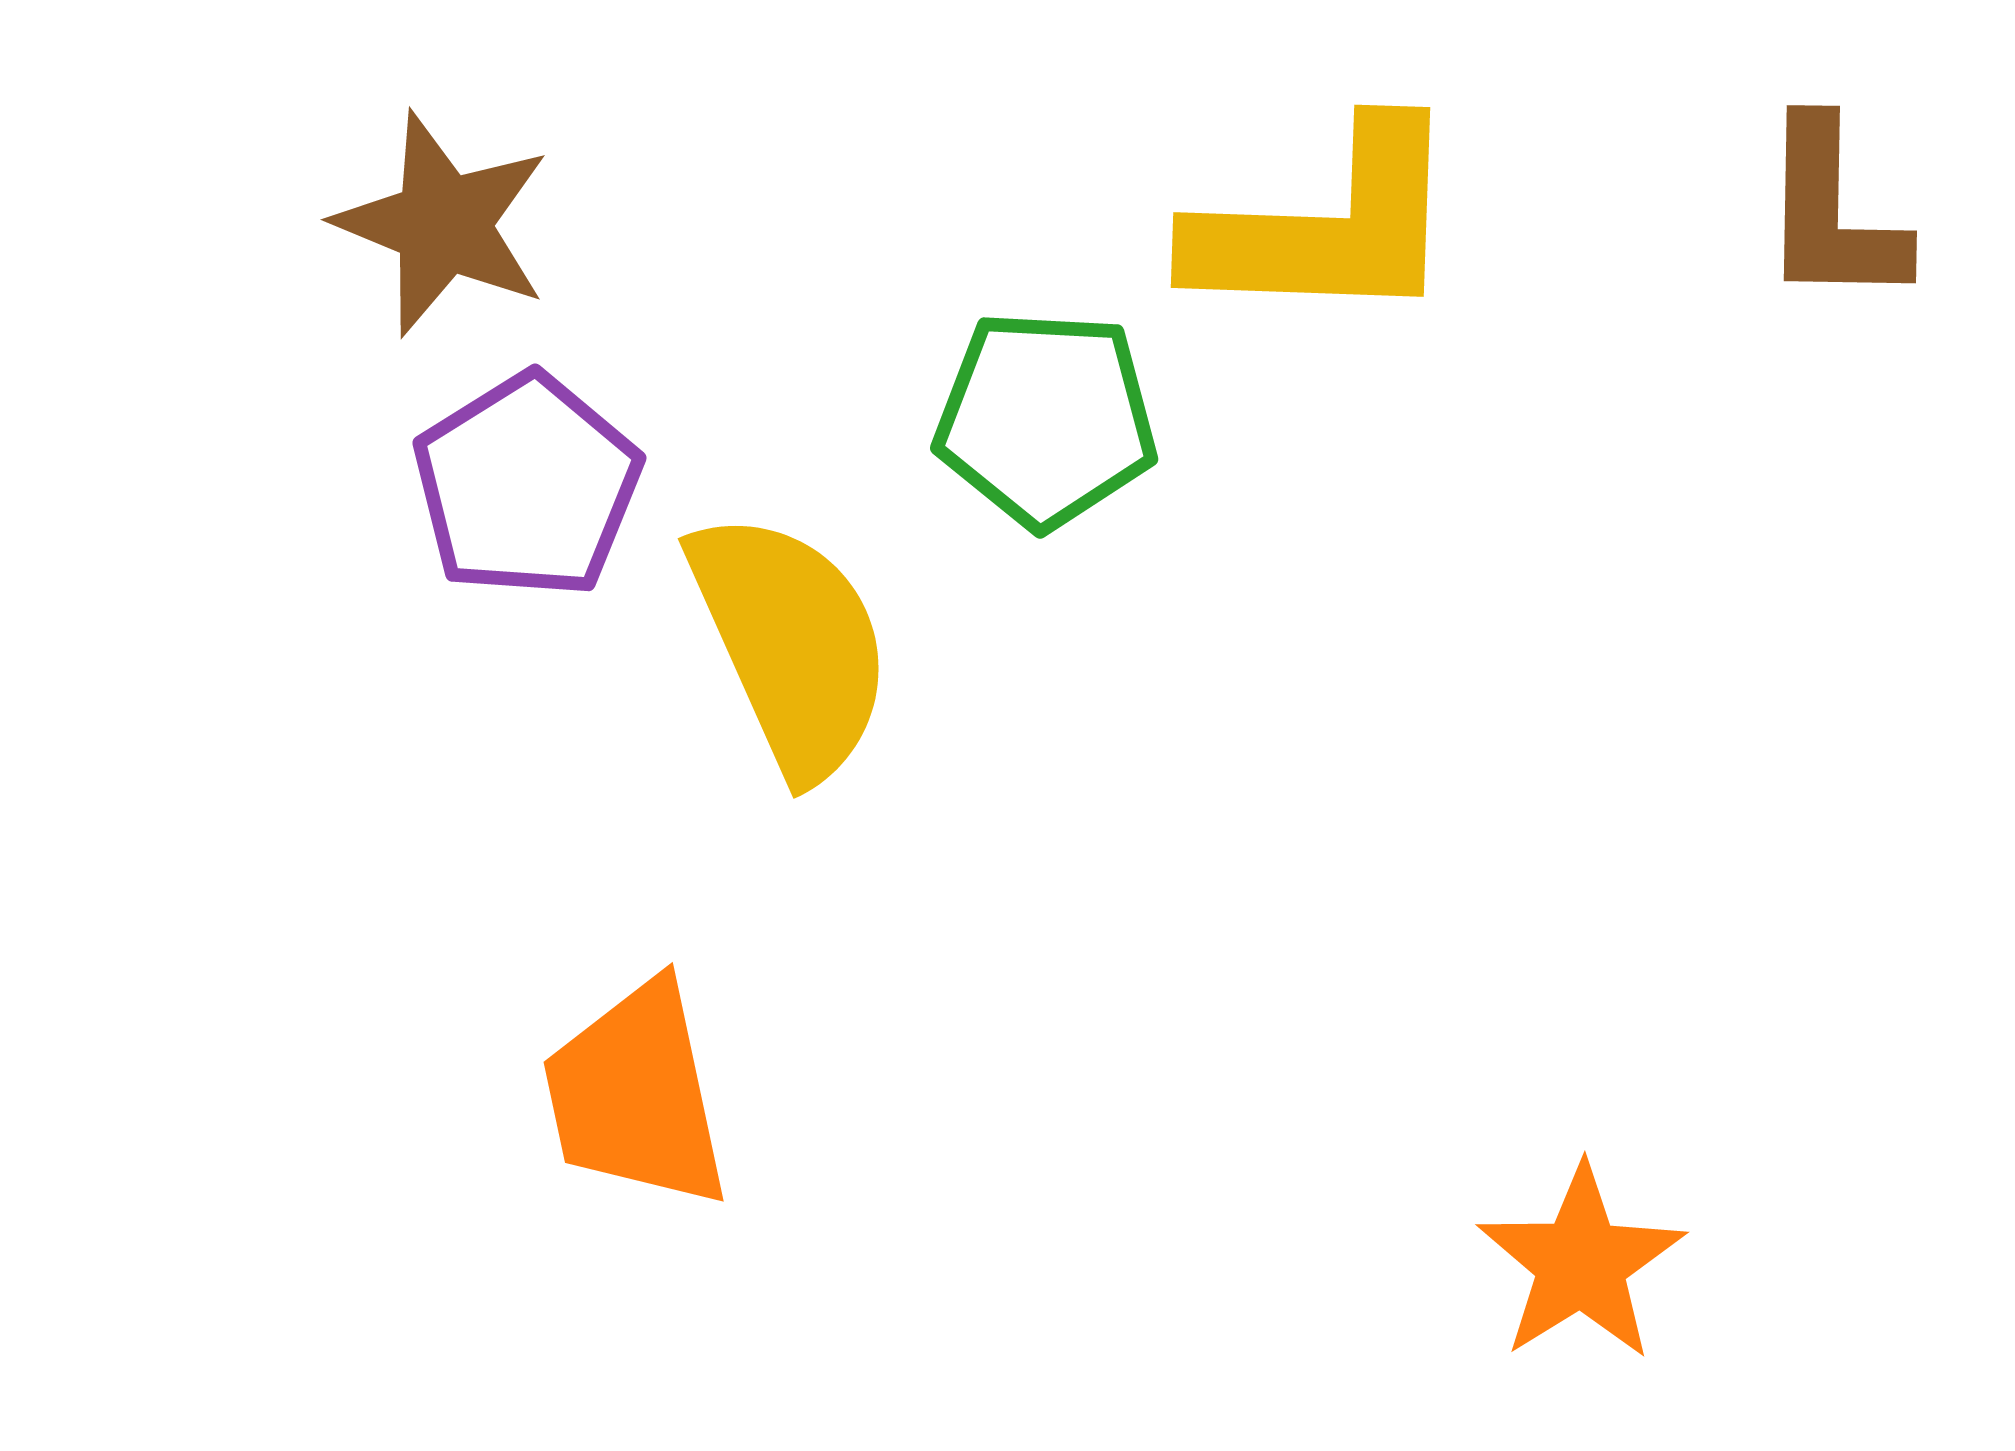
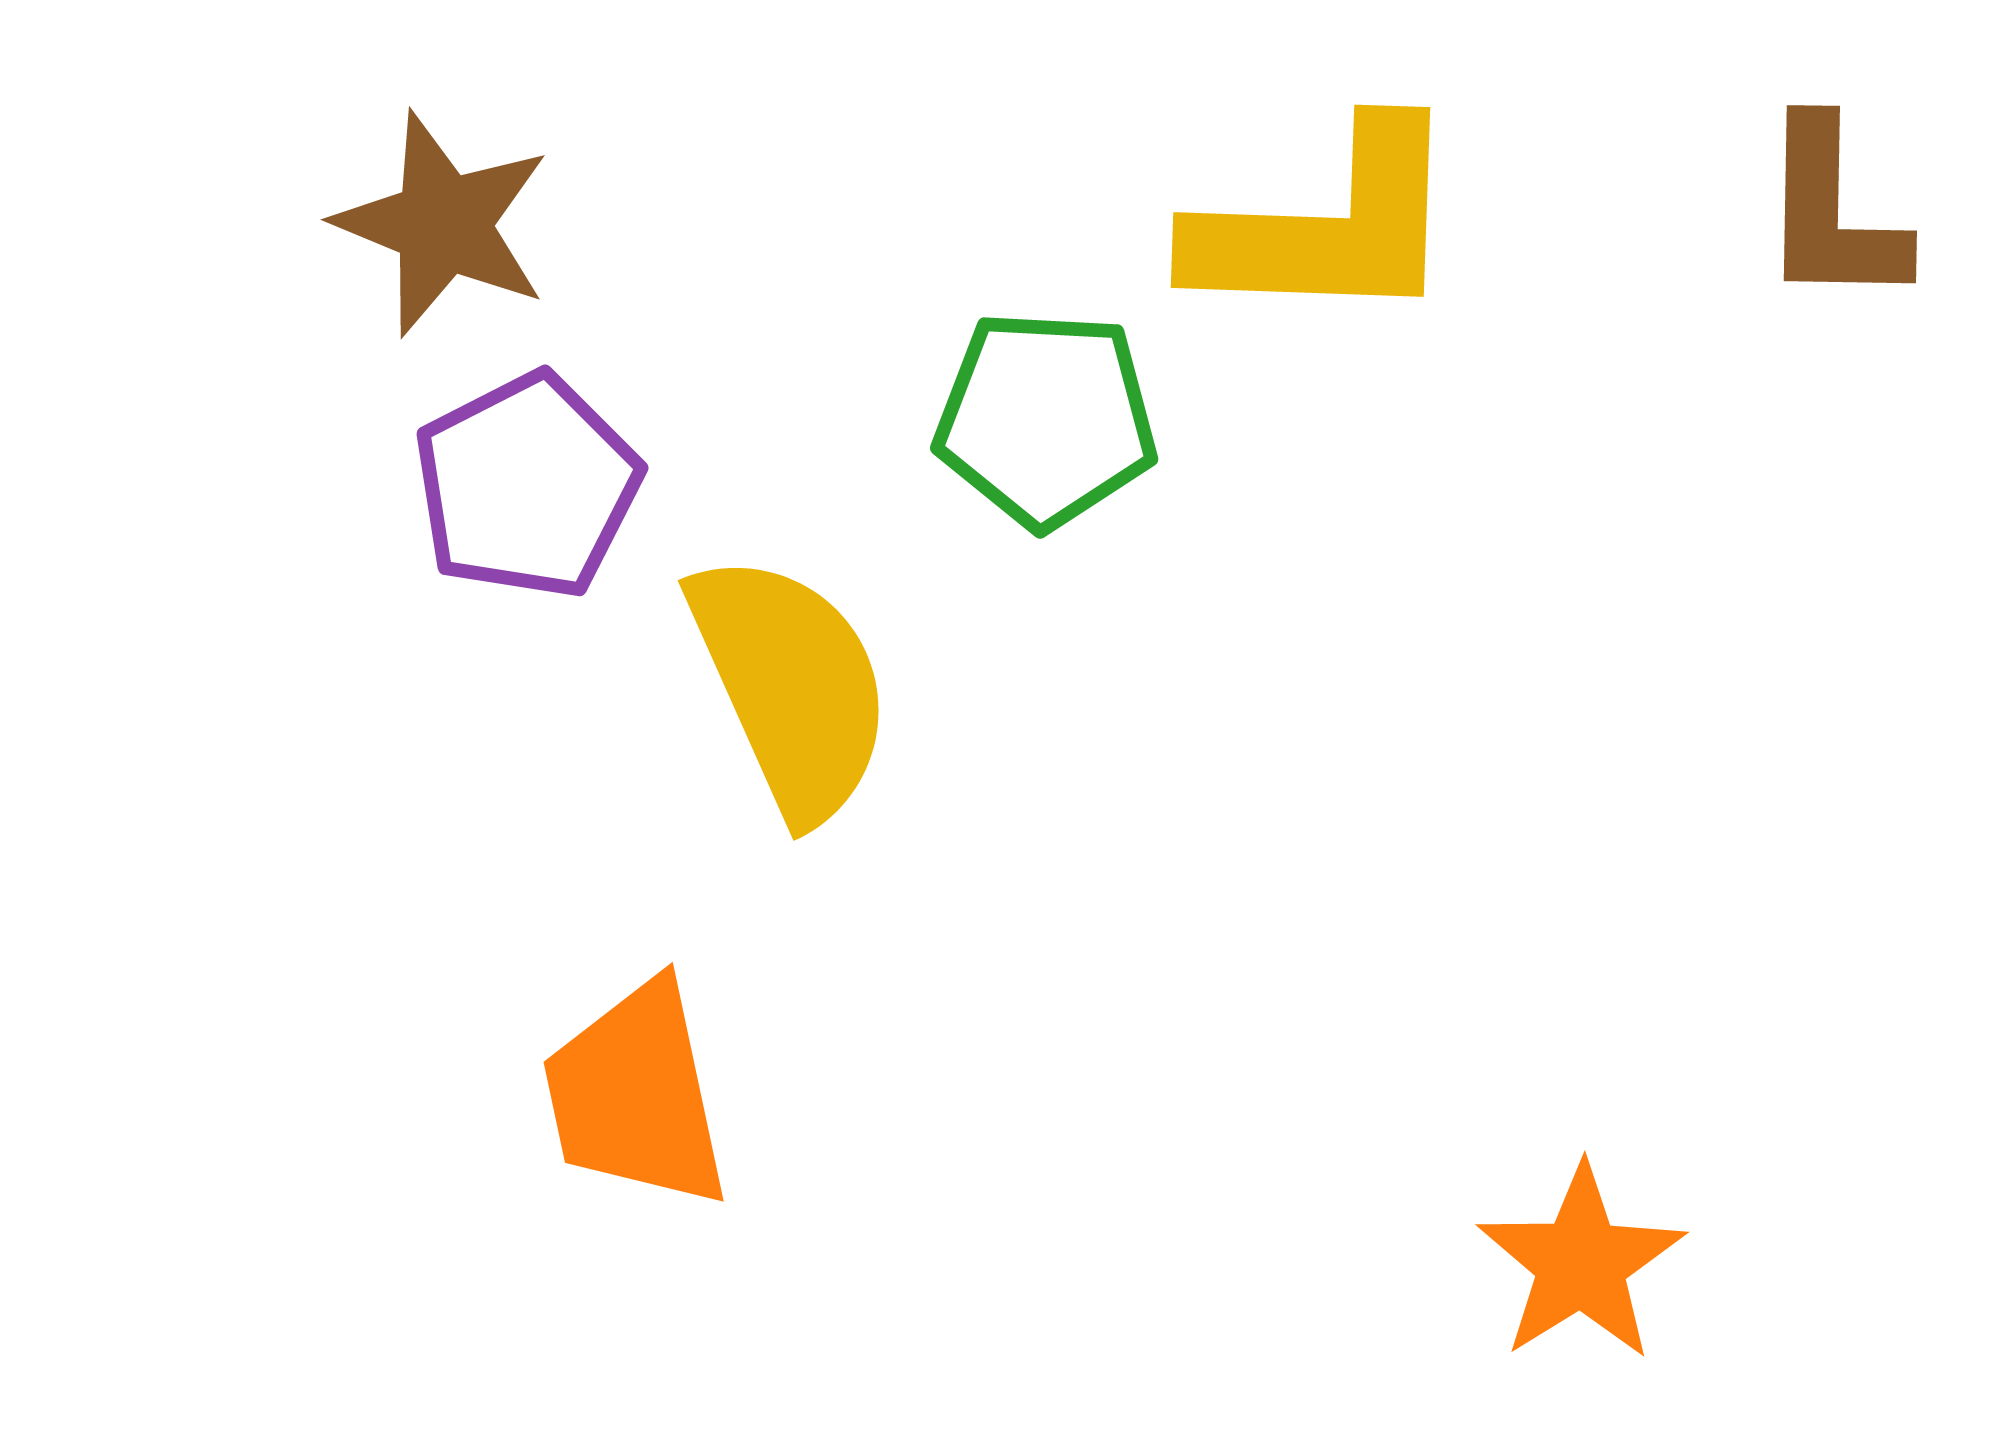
purple pentagon: rotated 5 degrees clockwise
yellow semicircle: moved 42 px down
